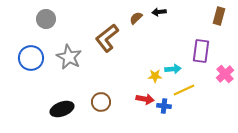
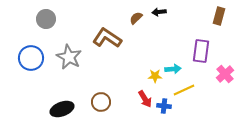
brown L-shape: rotated 72 degrees clockwise
red arrow: rotated 48 degrees clockwise
